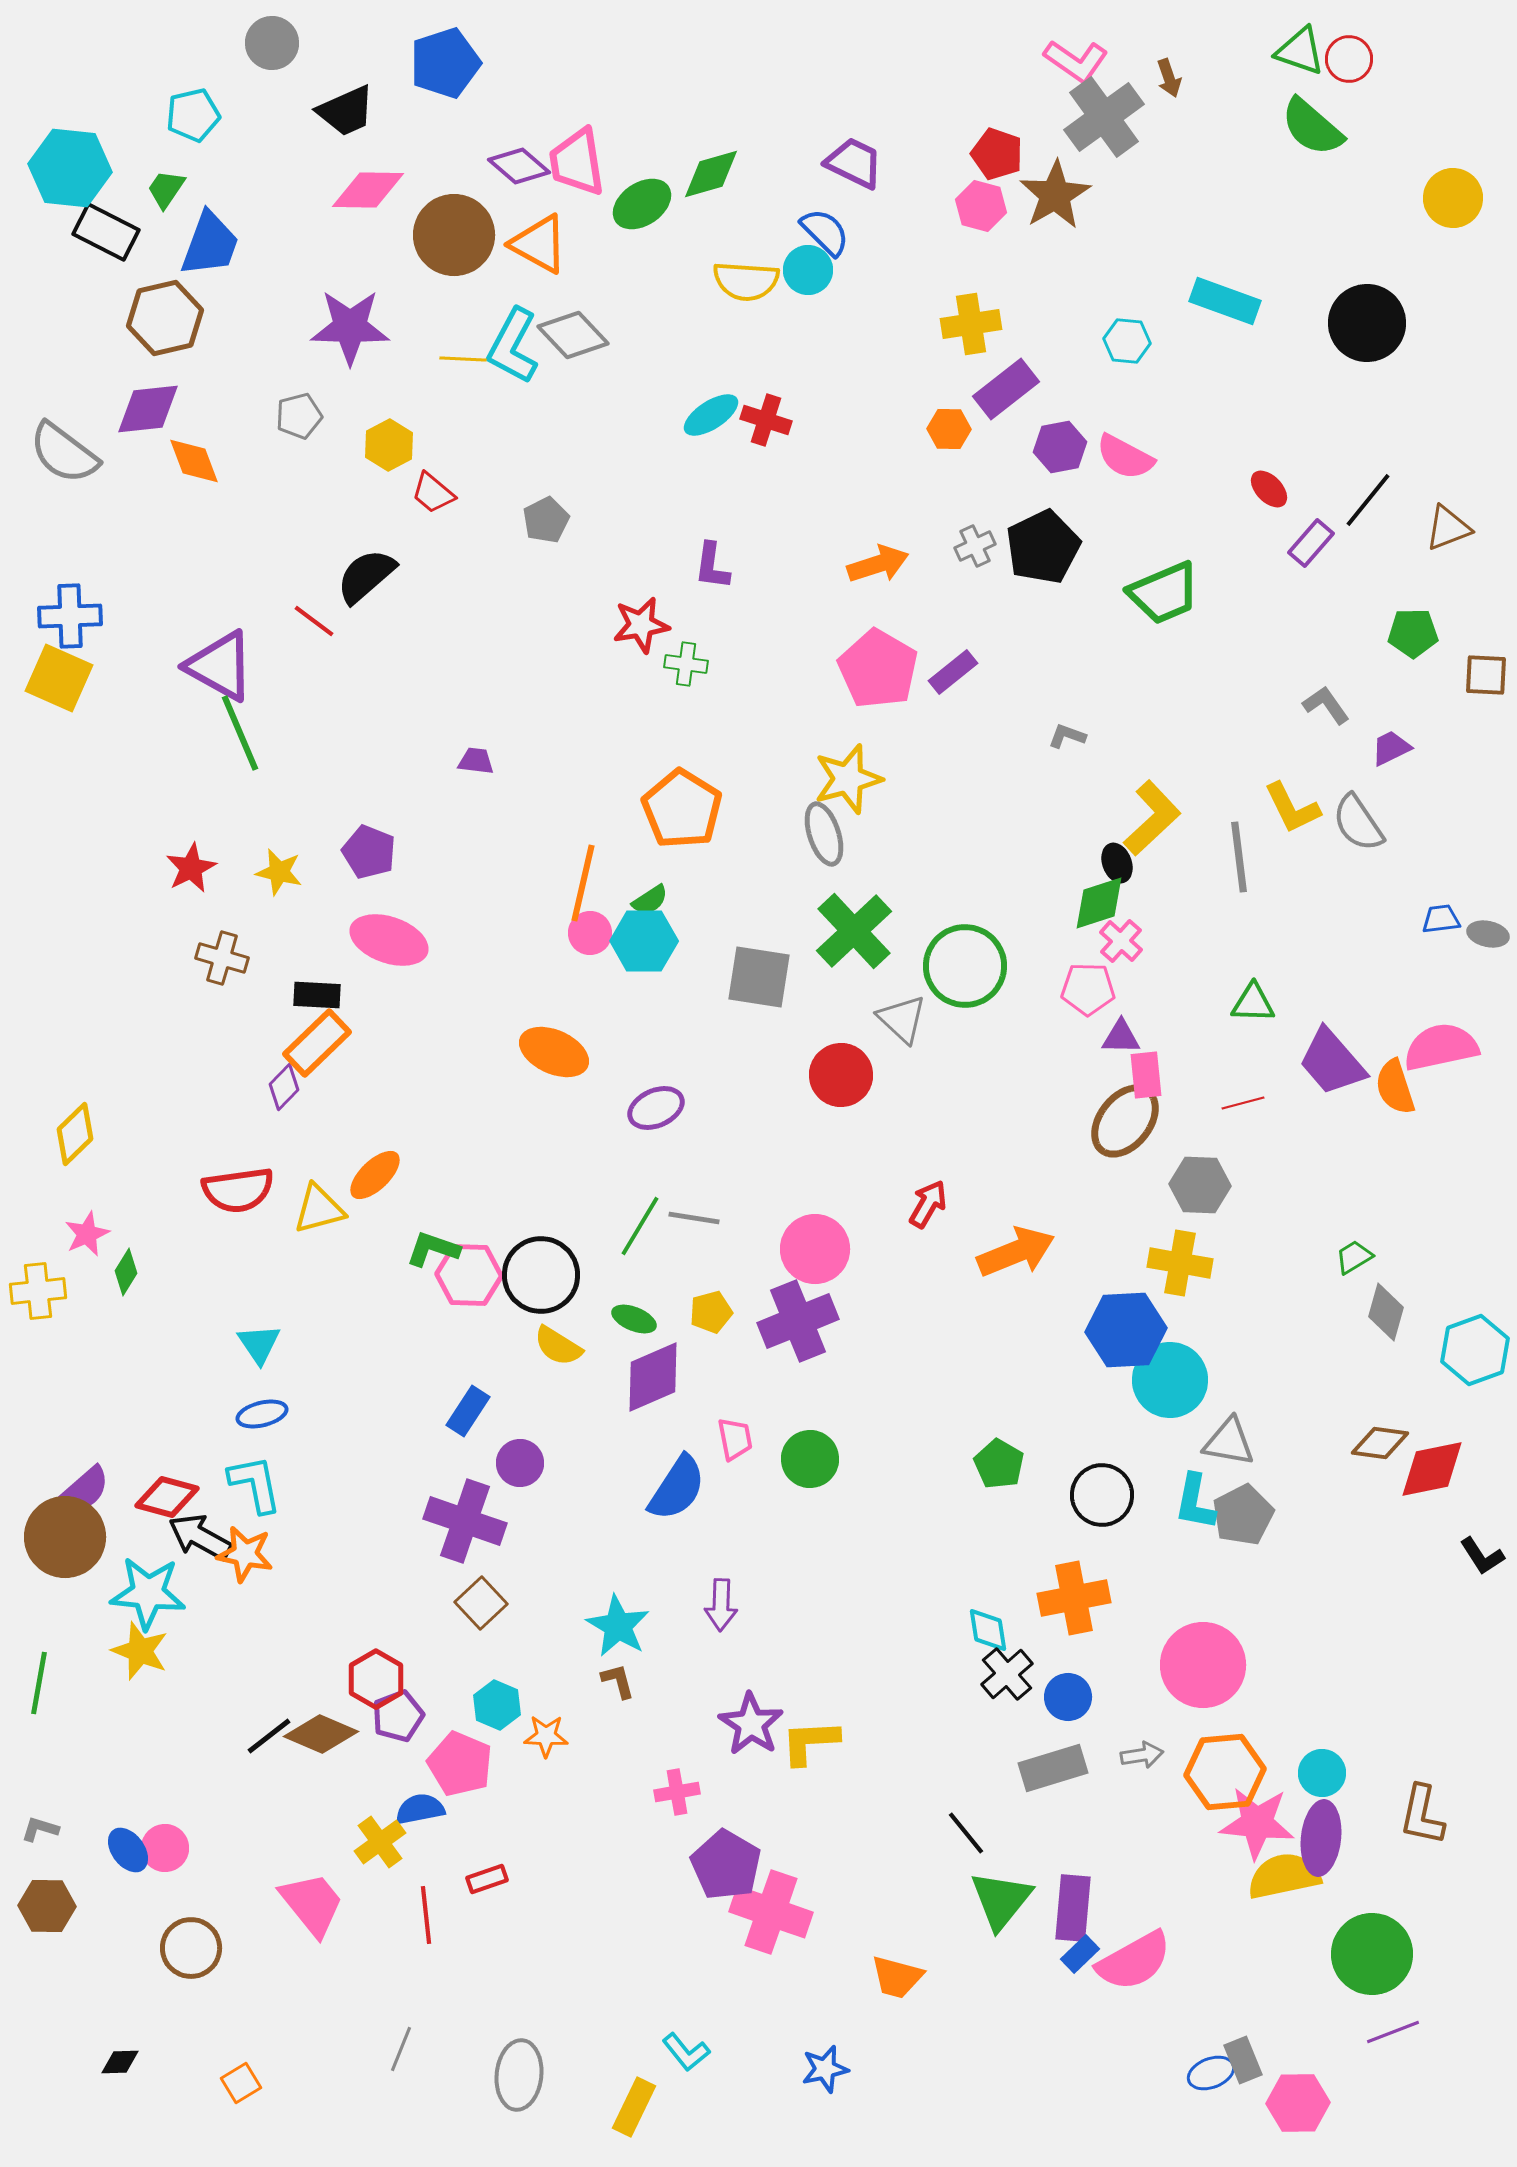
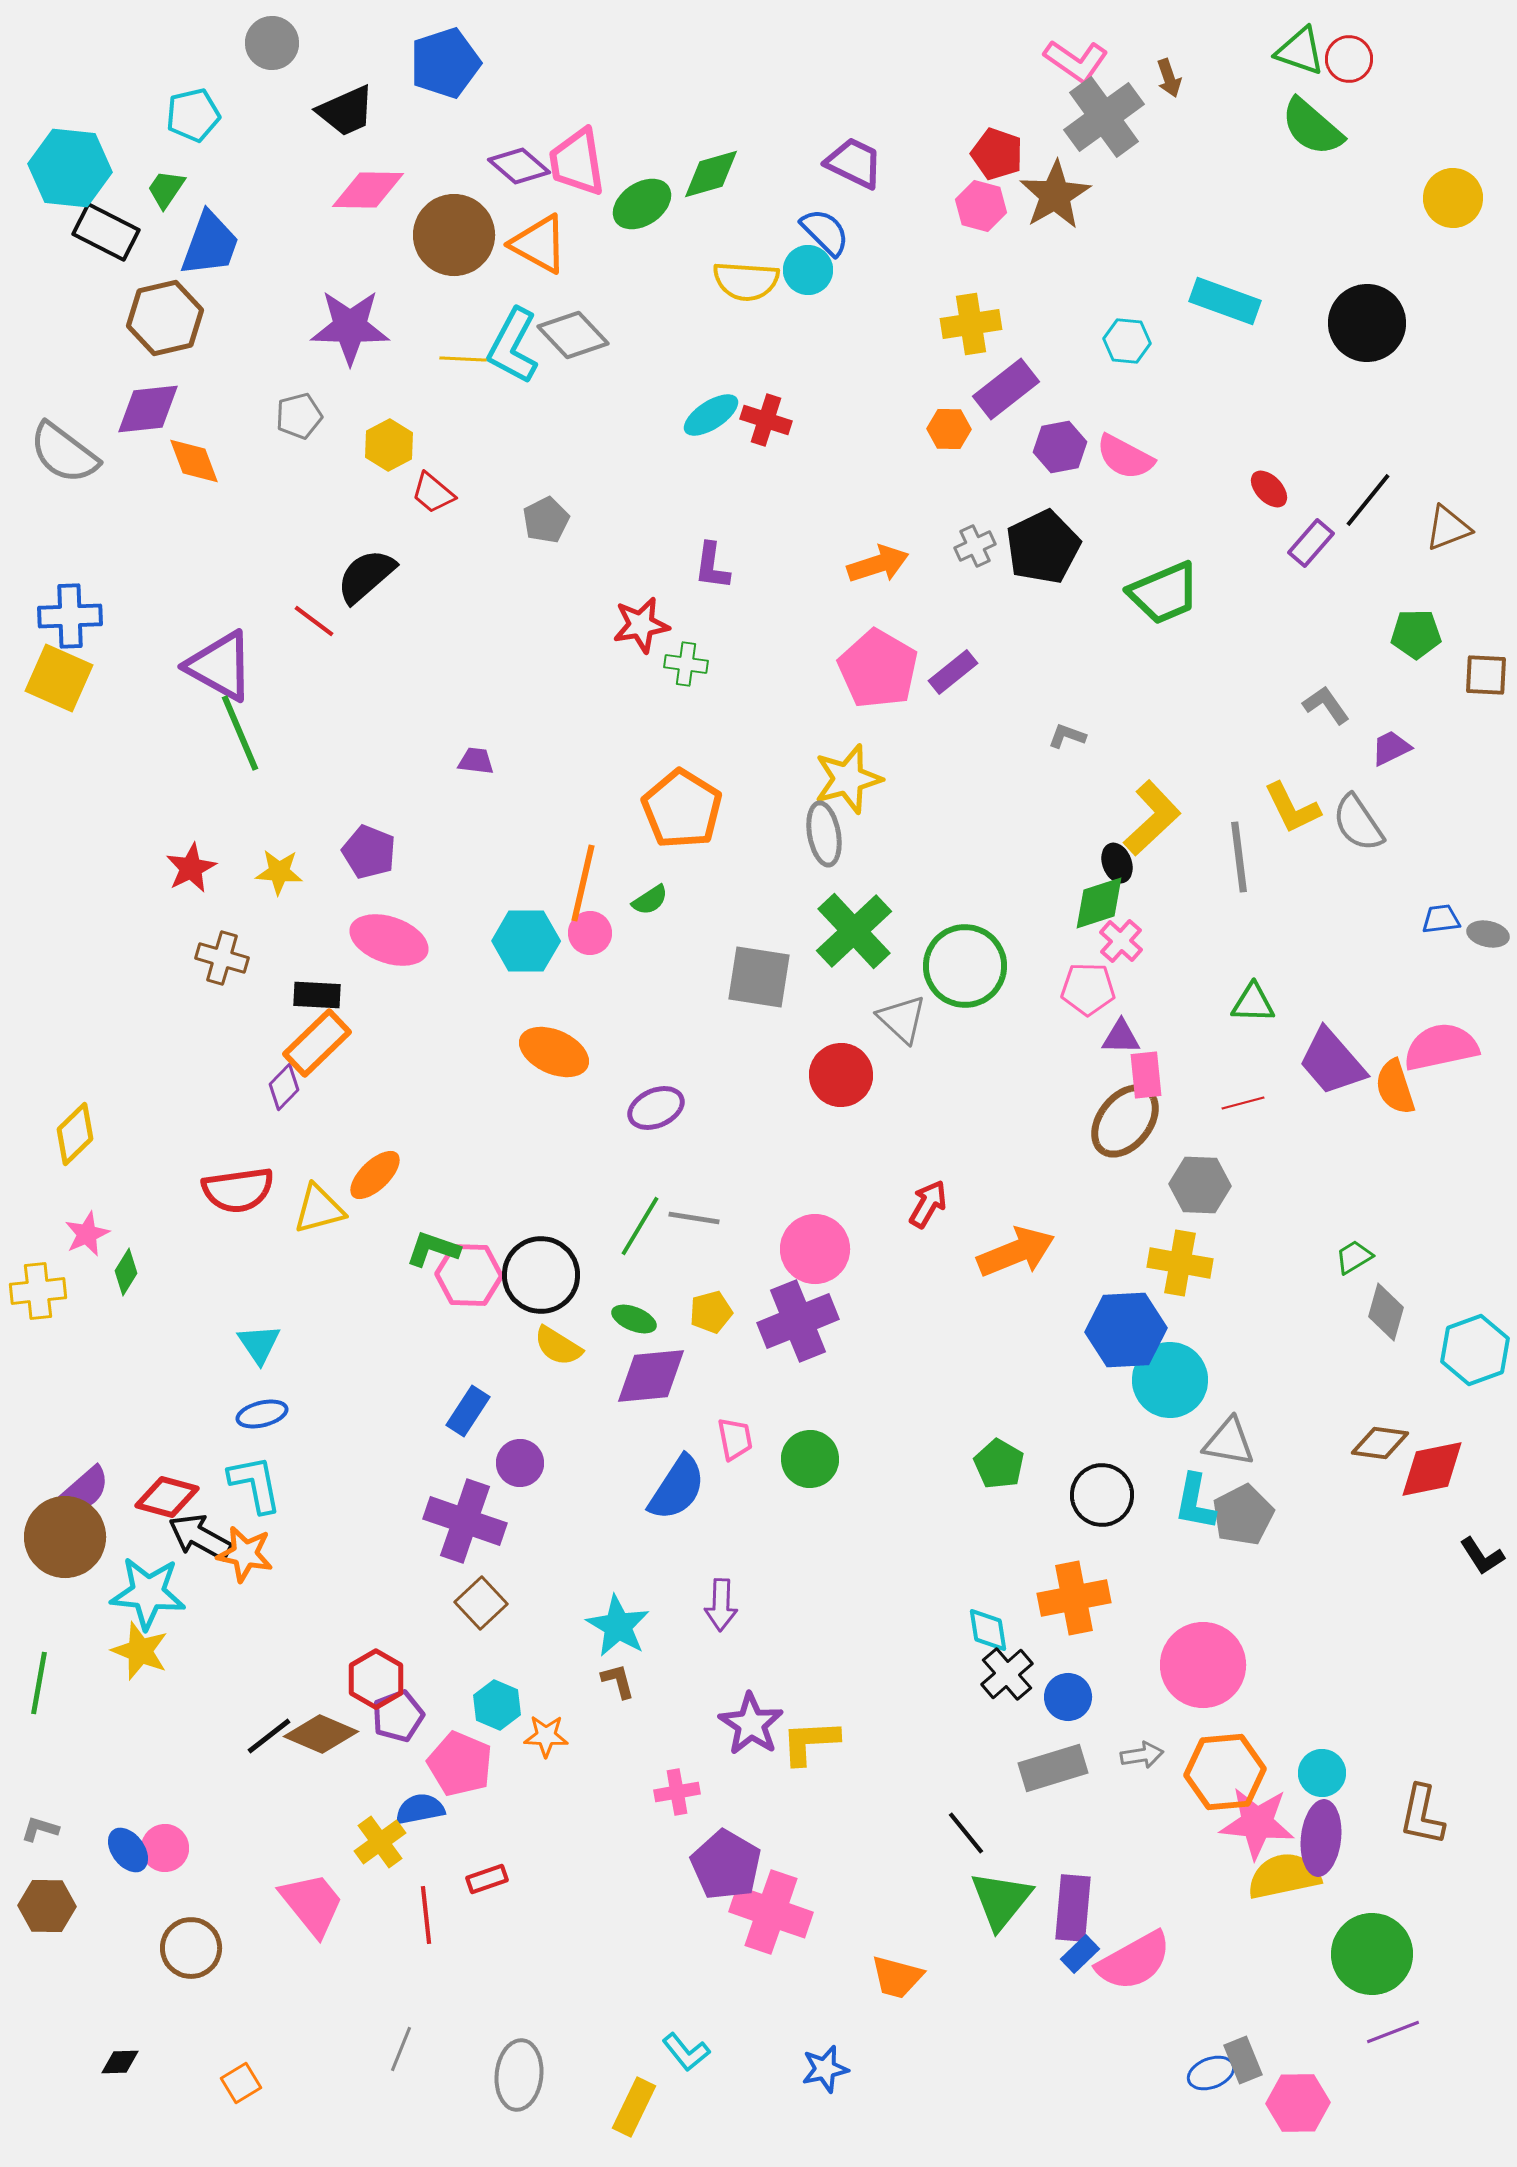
green pentagon at (1413, 633): moved 3 px right, 1 px down
gray ellipse at (824, 834): rotated 8 degrees clockwise
yellow star at (279, 872): rotated 9 degrees counterclockwise
cyan hexagon at (644, 941): moved 118 px left
purple diamond at (653, 1377): moved 2 px left, 1 px up; rotated 18 degrees clockwise
